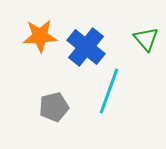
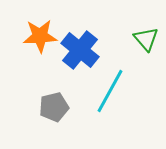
blue cross: moved 6 px left, 3 px down
cyan line: moved 1 px right; rotated 9 degrees clockwise
